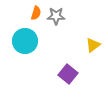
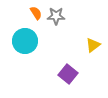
orange semicircle: rotated 48 degrees counterclockwise
